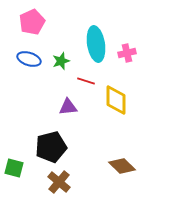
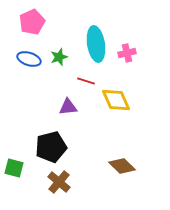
green star: moved 2 px left, 4 px up
yellow diamond: rotated 24 degrees counterclockwise
